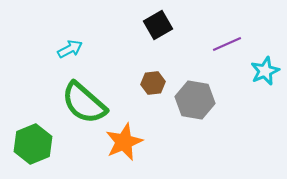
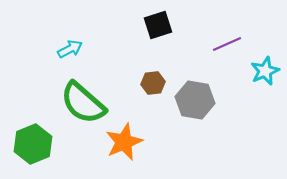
black square: rotated 12 degrees clockwise
green semicircle: moved 1 px left
